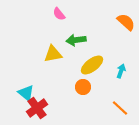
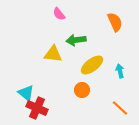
orange semicircle: moved 11 px left; rotated 24 degrees clockwise
yellow triangle: rotated 18 degrees clockwise
cyan arrow: moved 1 px left; rotated 32 degrees counterclockwise
orange circle: moved 1 px left, 3 px down
red cross: rotated 30 degrees counterclockwise
